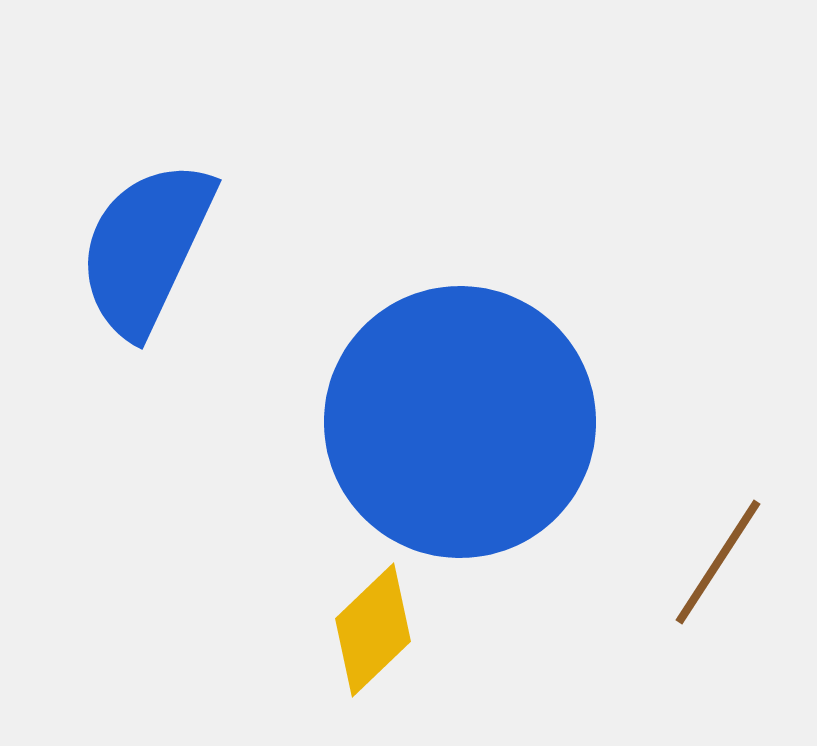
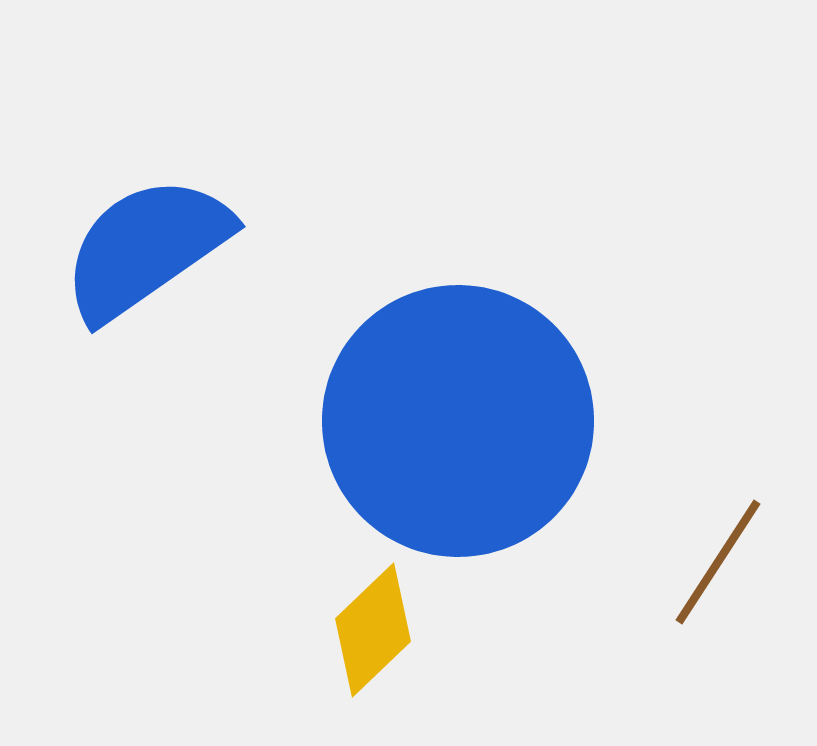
blue semicircle: rotated 30 degrees clockwise
blue circle: moved 2 px left, 1 px up
